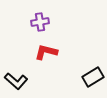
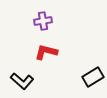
purple cross: moved 3 px right, 1 px up
black L-shape: moved 6 px right
